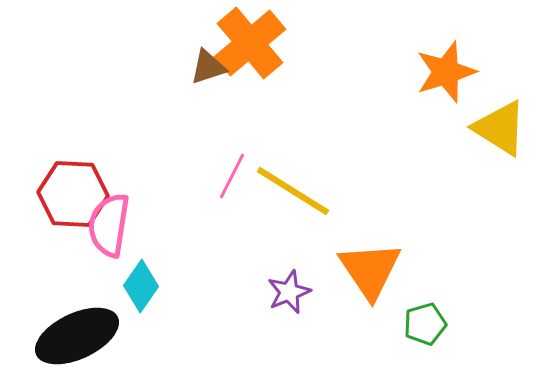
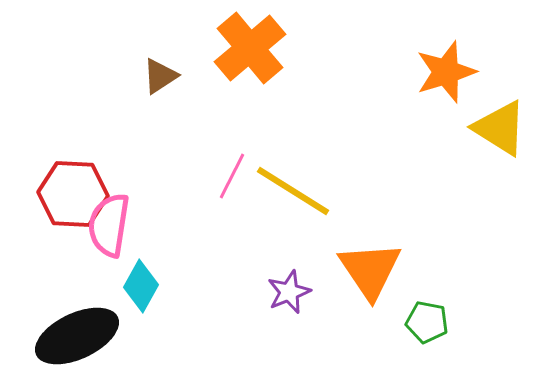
orange cross: moved 5 px down
brown triangle: moved 48 px left, 9 px down; rotated 15 degrees counterclockwise
cyan diamond: rotated 6 degrees counterclockwise
green pentagon: moved 2 px right, 2 px up; rotated 27 degrees clockwise
